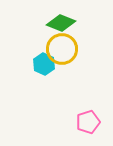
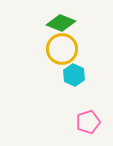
cyan hexagon: moved 30 px right, 11 px down
